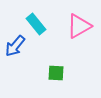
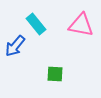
pink triangle: moved 2 px right, 1 px up; rotated 40 degrees clockwise
green square: moved 1 px left, 1 px down
